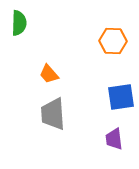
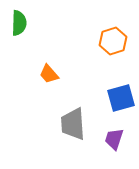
orange hexagon: rotated 20 degrees counterclockwise
blue square: moved 1 px down; rotated 8 degrees counterclockwise
gray trapezoid: moved 20 px right, 10 px down
purple trapezoid: rotated 25 degrees clockwise
